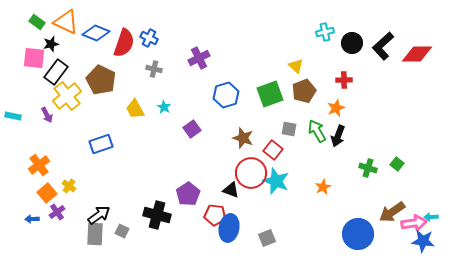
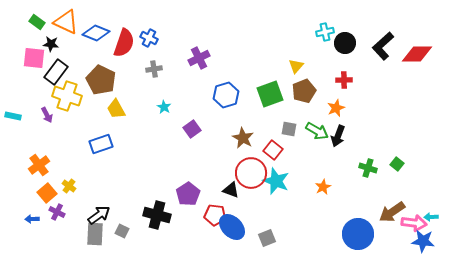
black circle at (352, 43): moved 7 px left
black star at (51, 44): rotated 21 degrees clockwise
yellow triangle at (296, 66): rotated 28 degrees clockwise
gray cross at (154, 69): rotated 21 degrees counterclockwise
yellow cross at (67, 96): rotated 32 degrees counterclockwise
yellow trapezoid at (135, 109): moved 19 px left
green arrow at (317, 131): rotated 150 degrees clockwise
brown star at (243, 138): rotated 10 degrees clockwise
purple cross at (57, 212): rotated 28 degrees counterclockwise
pink arrow at (414, 223): rotated 15 degrees clockwise
blue ellipse at (229, 228): moved 3 px right, 1 px up; rotated 56 degrees counterclockwise
